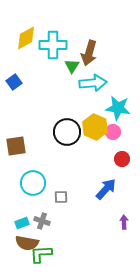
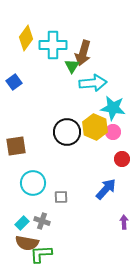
yellow diamond: rotated 25 degrees counterclockwise
brown arrow: moved 6 px left
cyan star: moved 5 px left
cyan rectangle: rotated 24 degrees counterclockwise
